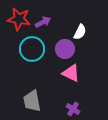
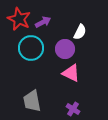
red star: rotated 15 degrees clockwise
cyan circle: moved 1 px left, 1 px up
